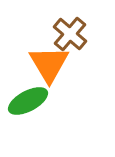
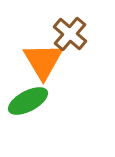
orange triangle: moved 6 px left, 3 px up
